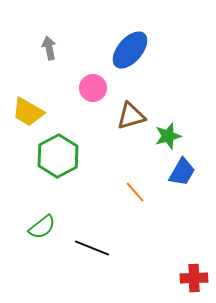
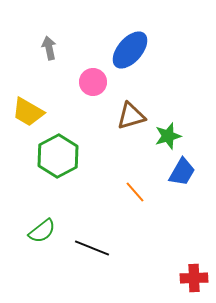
pink circle: moved 6 px up
green semicircle: moved 4 px down
